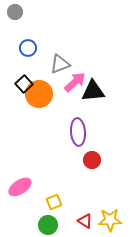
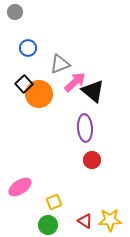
black triangle: rotated 45 degrees clockwise
purple ellipse: moved 7 px right, 4 px up
